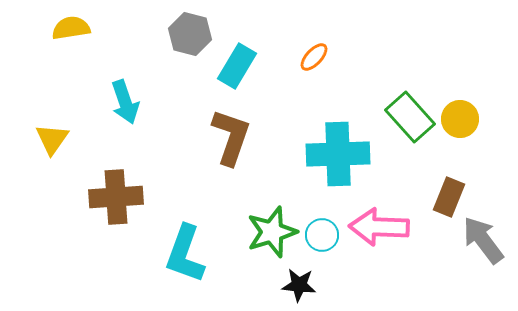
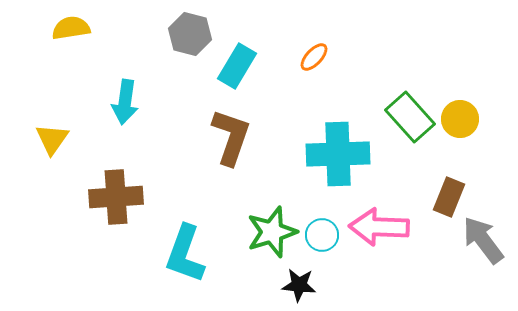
cyan arrow: rotated 27 degrees clockwise
